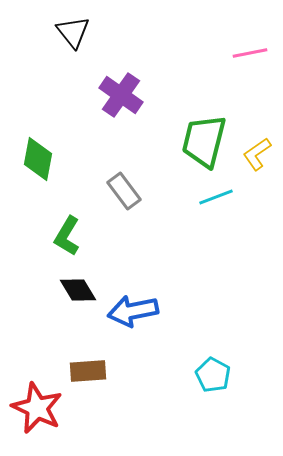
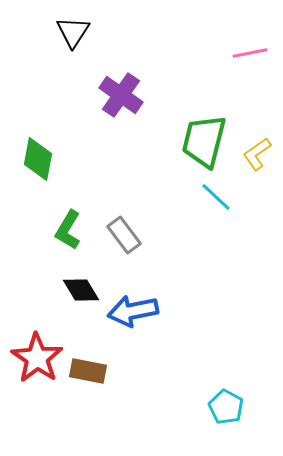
black triangle: rotated 12 degrees clockwise
gray rectangle: moved 44 px down
cyan line: rotated 64 degrees clockwise
green L-shape: moved 1 px right, 6 px up
black diamond: moved 3 px right
brown rectangle: rotated 15 degrees clockwise
cyan pentagon: moved 13 px right, 32 px down
red star: moved 50 px up; rotated 9 degrees clockwise
